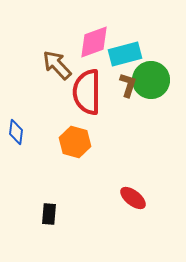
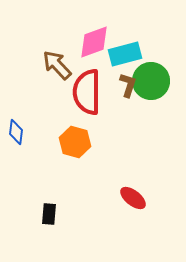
green circle: moved 1 px down
